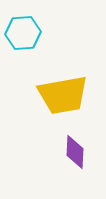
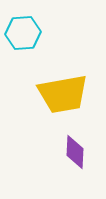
yellow trapezoid: moved 1 px up
